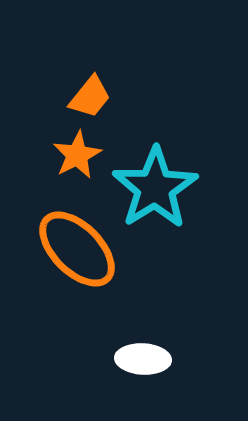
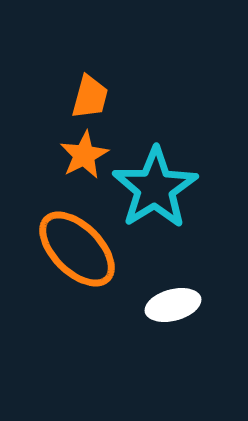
orange trapezoid: rotated 24 degrees counterclockwise
orange star: moved 7 px right
white ellipse: moved 30 px right, 54 px up; rotated 18 degrees counterclockwise
